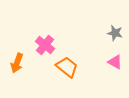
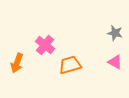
orange trapezoid: moved 3 px right, 2 px up; rotated 55 degrees counterclockwise
